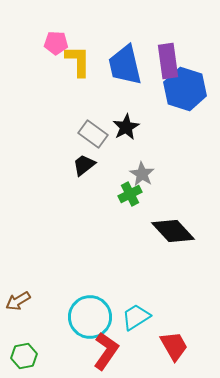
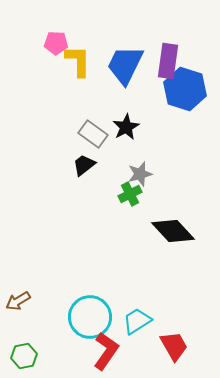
purple rectangle: rotated 16 degrees clockwise
blue trapezoid: rotated 39 degrees clockwise
gray star: moved 2 px left; rotated 25 degrees clockwise
cyan trapezoid: moved 1 px right, 4 px down
